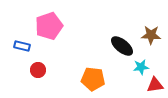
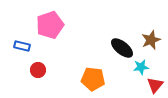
pink pentagon: moved 1 px right, 1 px up
brown star: moved 5 px down; rotated 24 degrees counterclockwise
black ellipse: moved 2 px down
red triangle: rotated 42 degrees counterclockwise
